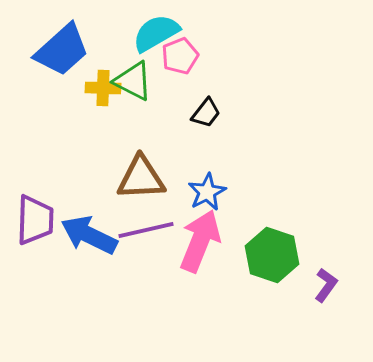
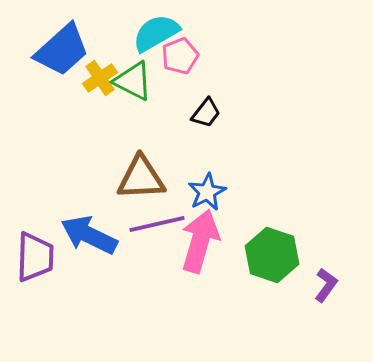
yellow cross: moved 3 px left, 10 px up; rotated 36 degrees counterclockwise
purple trapezoid: moved 37 px down
purple line: moved 11 px right, 6 px up
pink arrow: rotated 6 degrees counterclockwise
